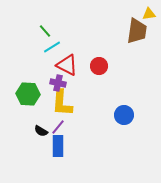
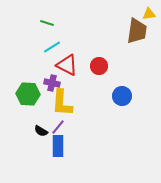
green line: moved 2 px right, 8 px up; rotated 32 degrees counterclockwise
purple cross: moved 6 px left
blue circle: moved 2 px left, 19 px up
